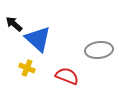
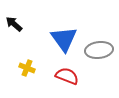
blue triangle: moved 26 px right; rotated 12 degrees clockwise
